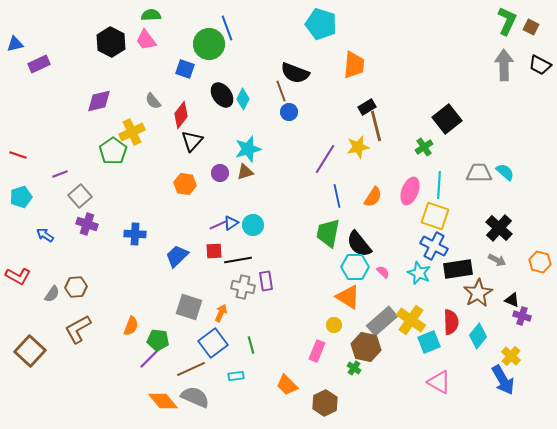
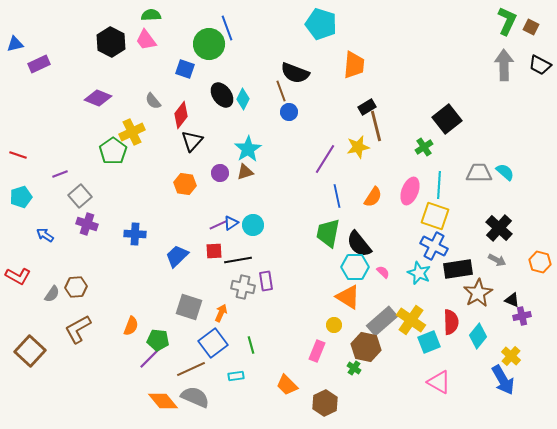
purple diamond at (99, 101): moved 1 px left, 3 px up; rotated 36 degrees clockwise
cyan star at (248, 149): rotated 16 degrees counterclockwise
purple cross at (522, 316): rotated 30 degrees counterclockwise
